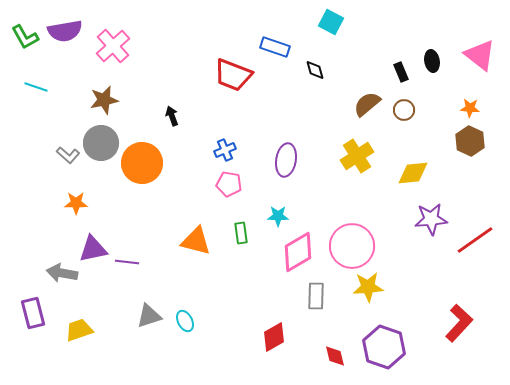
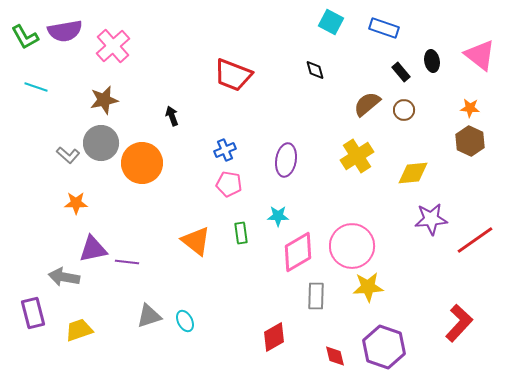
blue rectangle at (275, 47): moved 109 px right, 19 px up
black rectangle at (401, 72): rotated 18 degrees counterclockwise
orange triangle at (196, 241): rotated 24 degrees clockwise
gray arrow at (62, 273): moved 2 px right, 4 px down
